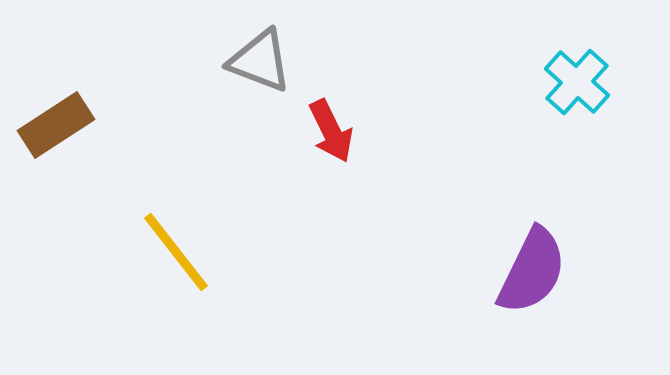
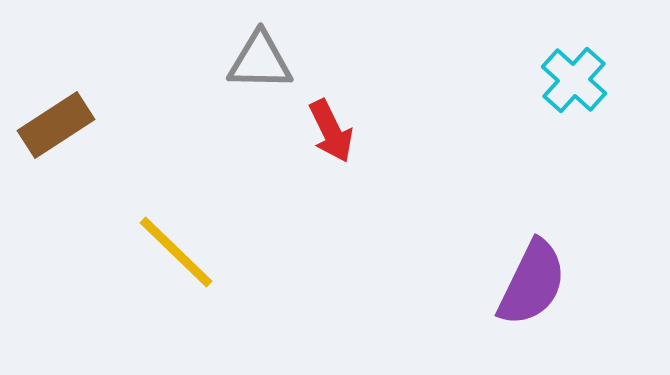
gray triangle: rotated 20 degrees counterclockwise
cyan cross: moved 3 px left, 2 px up
yellow line: rotated 8 degrees counterclockwise
purple semicircle: moved 12 px down
